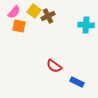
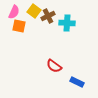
pink semicircle: rotated 16 degrees counterclockwise
cyan cross: moved 19 px left, 2 px up
